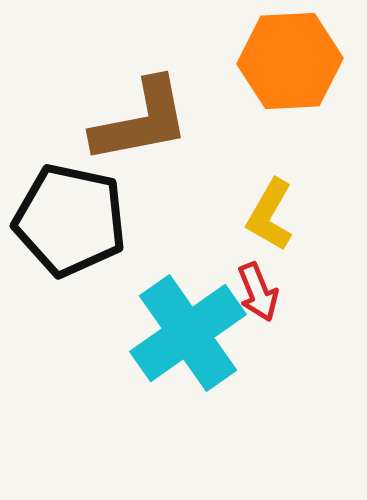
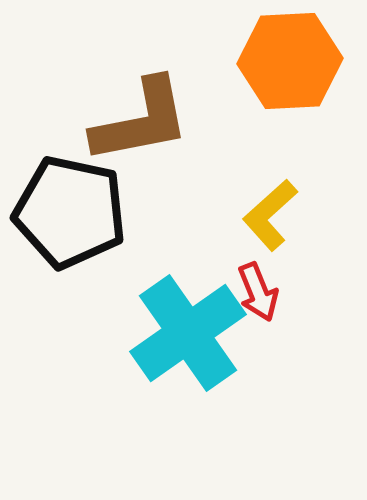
yellow L-shape: rotated 18 degrees clockwise
black pentagon: moved 8 px up
